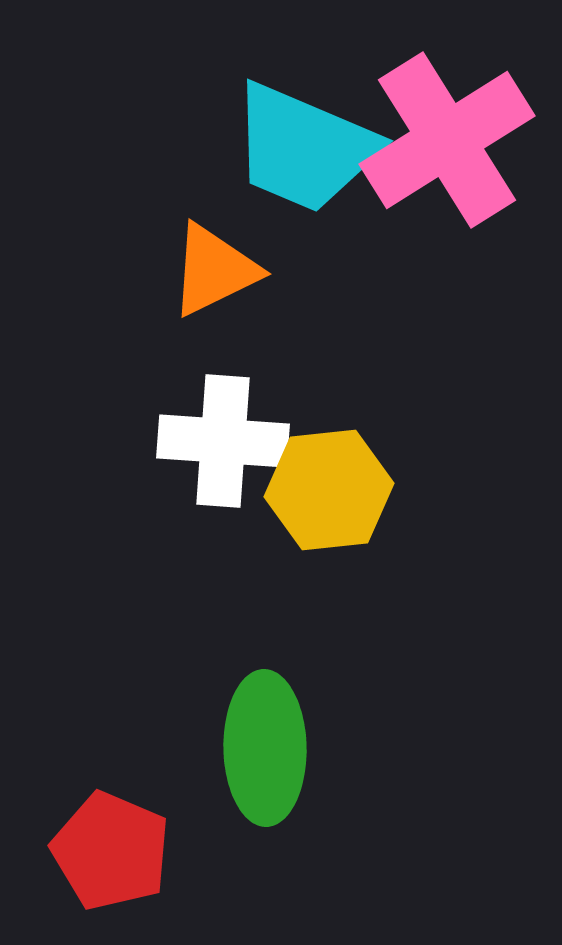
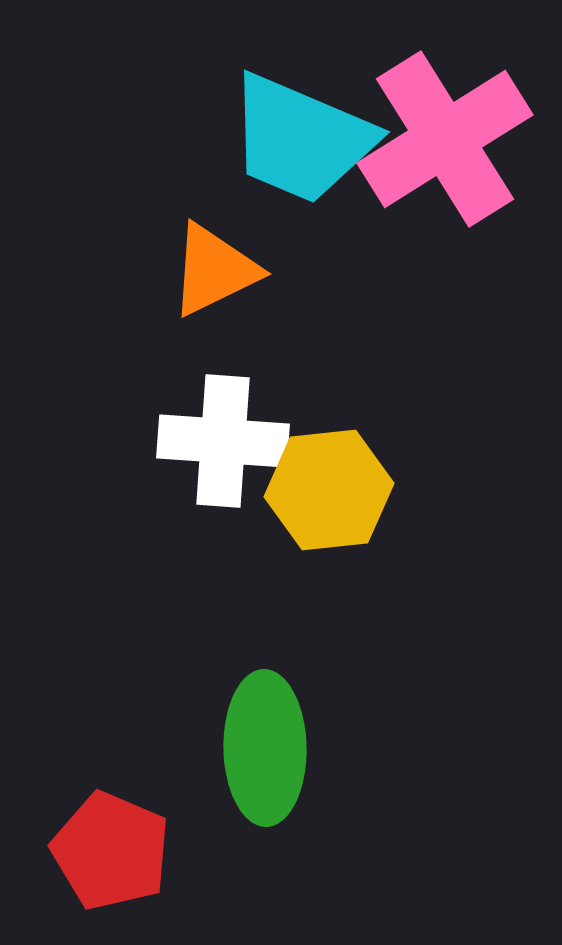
pink cross: moved 2 px left, 1 px up
cyan trapezoid: moved 3 px left, 9 px up
